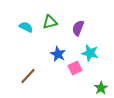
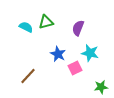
green triangle: moved 4 px left
green star: moved 1 px up; rotated 24 degrees clockwise
